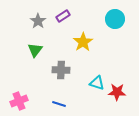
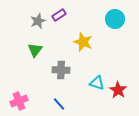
purple rectangle: moved 4 px left, 1 px up
gray star: rotated 14 degrees clockwise
yellow star: rotated 18 degrees counterclockwise
red star: moved 1 px right, 2 px up; rotated 30 degrees clockwise
blue line: rotated 32 degrees clockwise
